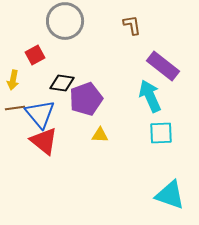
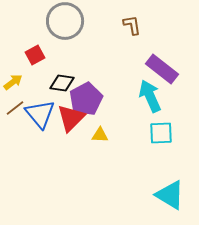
purple rectangle: moved 1 px left, 3 px down
yellow arrow: moved 2 px down; rotated 138 degrees counterclockwise
purple pentagon: rotated 8 degrees counterclockwise
brown line: rotated 30 degrees counterclockwise
red triangle: moved 27 px right, 23 px up; rotated 36 degrees clockwise
cyan triangle: rotated 12 degrees clockwise
